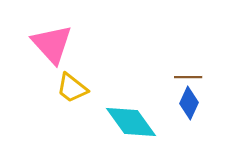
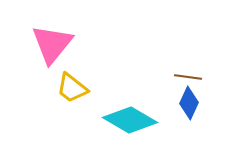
pink triangle: rotated 21 degrees clockwise
brown line: rotated 8 degrees clockwise
cyan diamond: moved 1 px left, 2 px up; rotated 24 degrees counterclockwise
